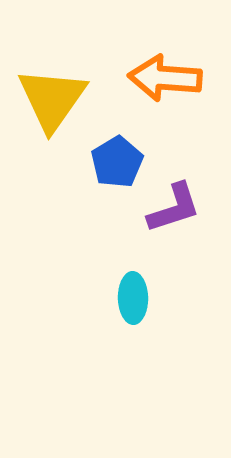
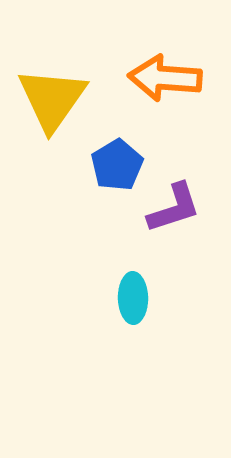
blue pentagon: moved 3 px down
